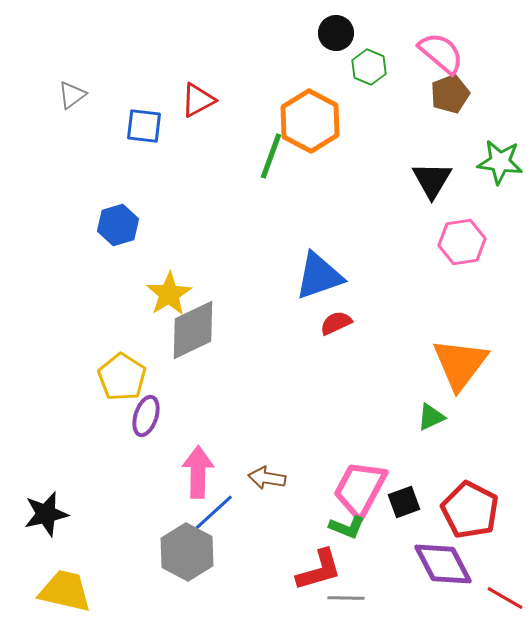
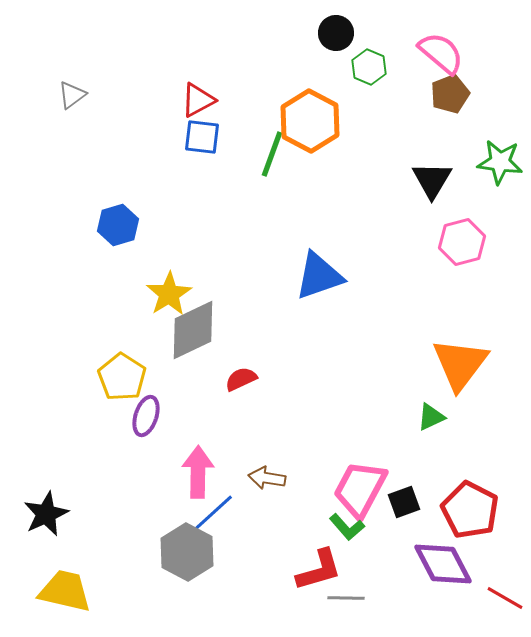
blue square: moved 58 px right, 11 px down
green line: moved 1 px right, 2 px up
pink hexagon: rotated 6 degrees counterclockwise
red semicircle: moved 95 px left, 56 px down
black star: rotated 12 degrees counterclockwise
green L-shape: rotated 27 degrees clockwise
